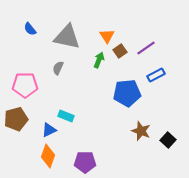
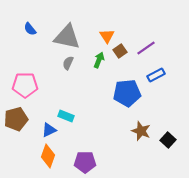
gray semicircle: moved 10 px right, 5 px up
